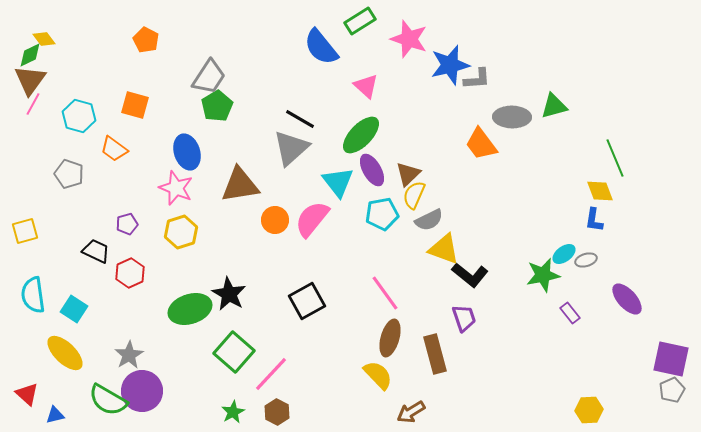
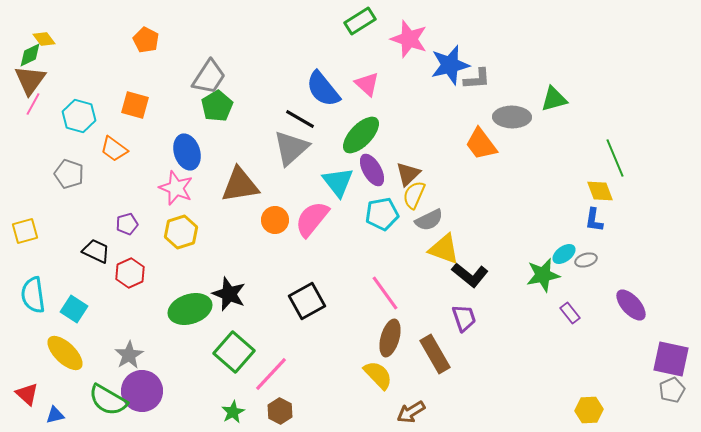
blue semicircle at (321, 47): moved 2 px right, 42 px down
pink triangle at (366, 86): moved 1 px right, 2 px up
green triangle at (554, 106): moved 7 px up
black star at (229, 294): rotated 8 degrees counterclockwise
purple ellipse at (627, 299): moved 4 px right, 6 px down
brown rectangle at (435, 354): rotated 15 degrees counterclockwise
brown hexagon at (277, 412): moved 3 px right, 1 px up
